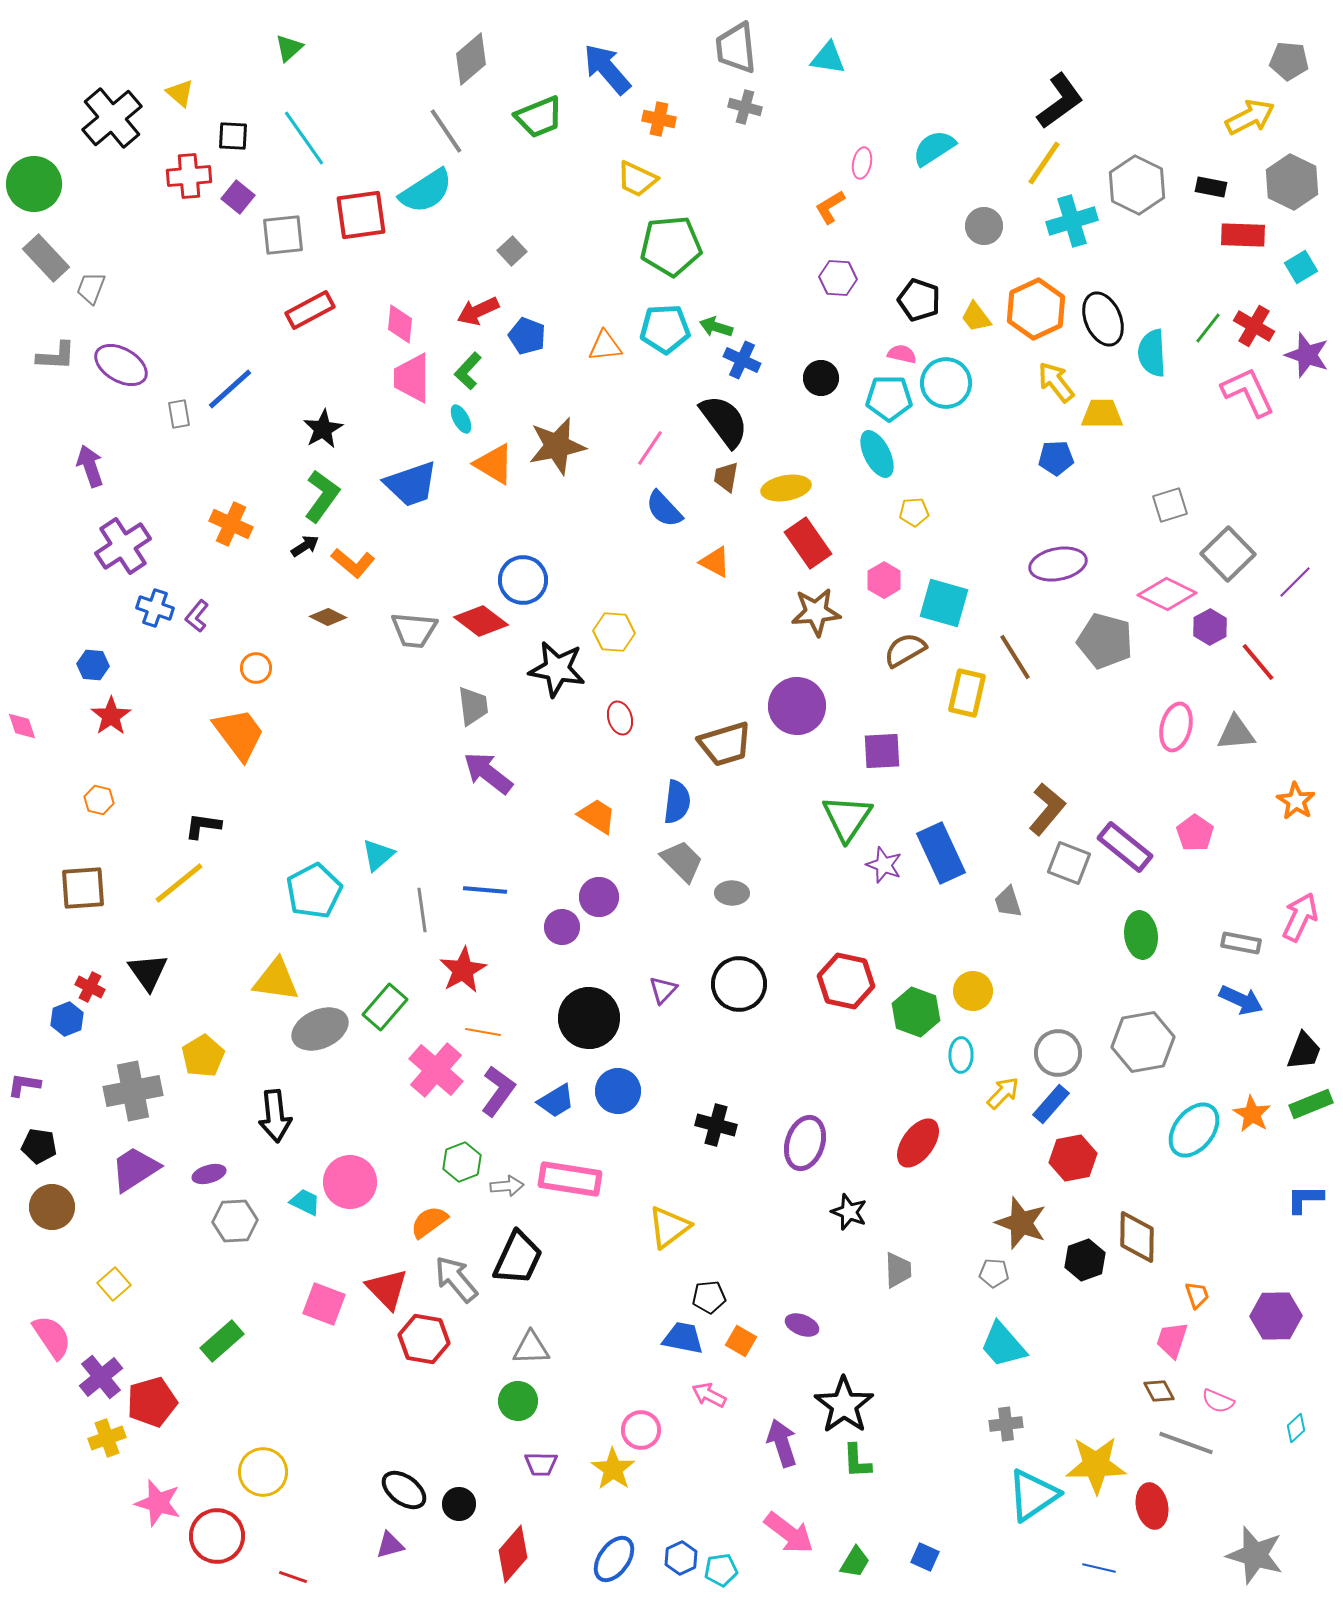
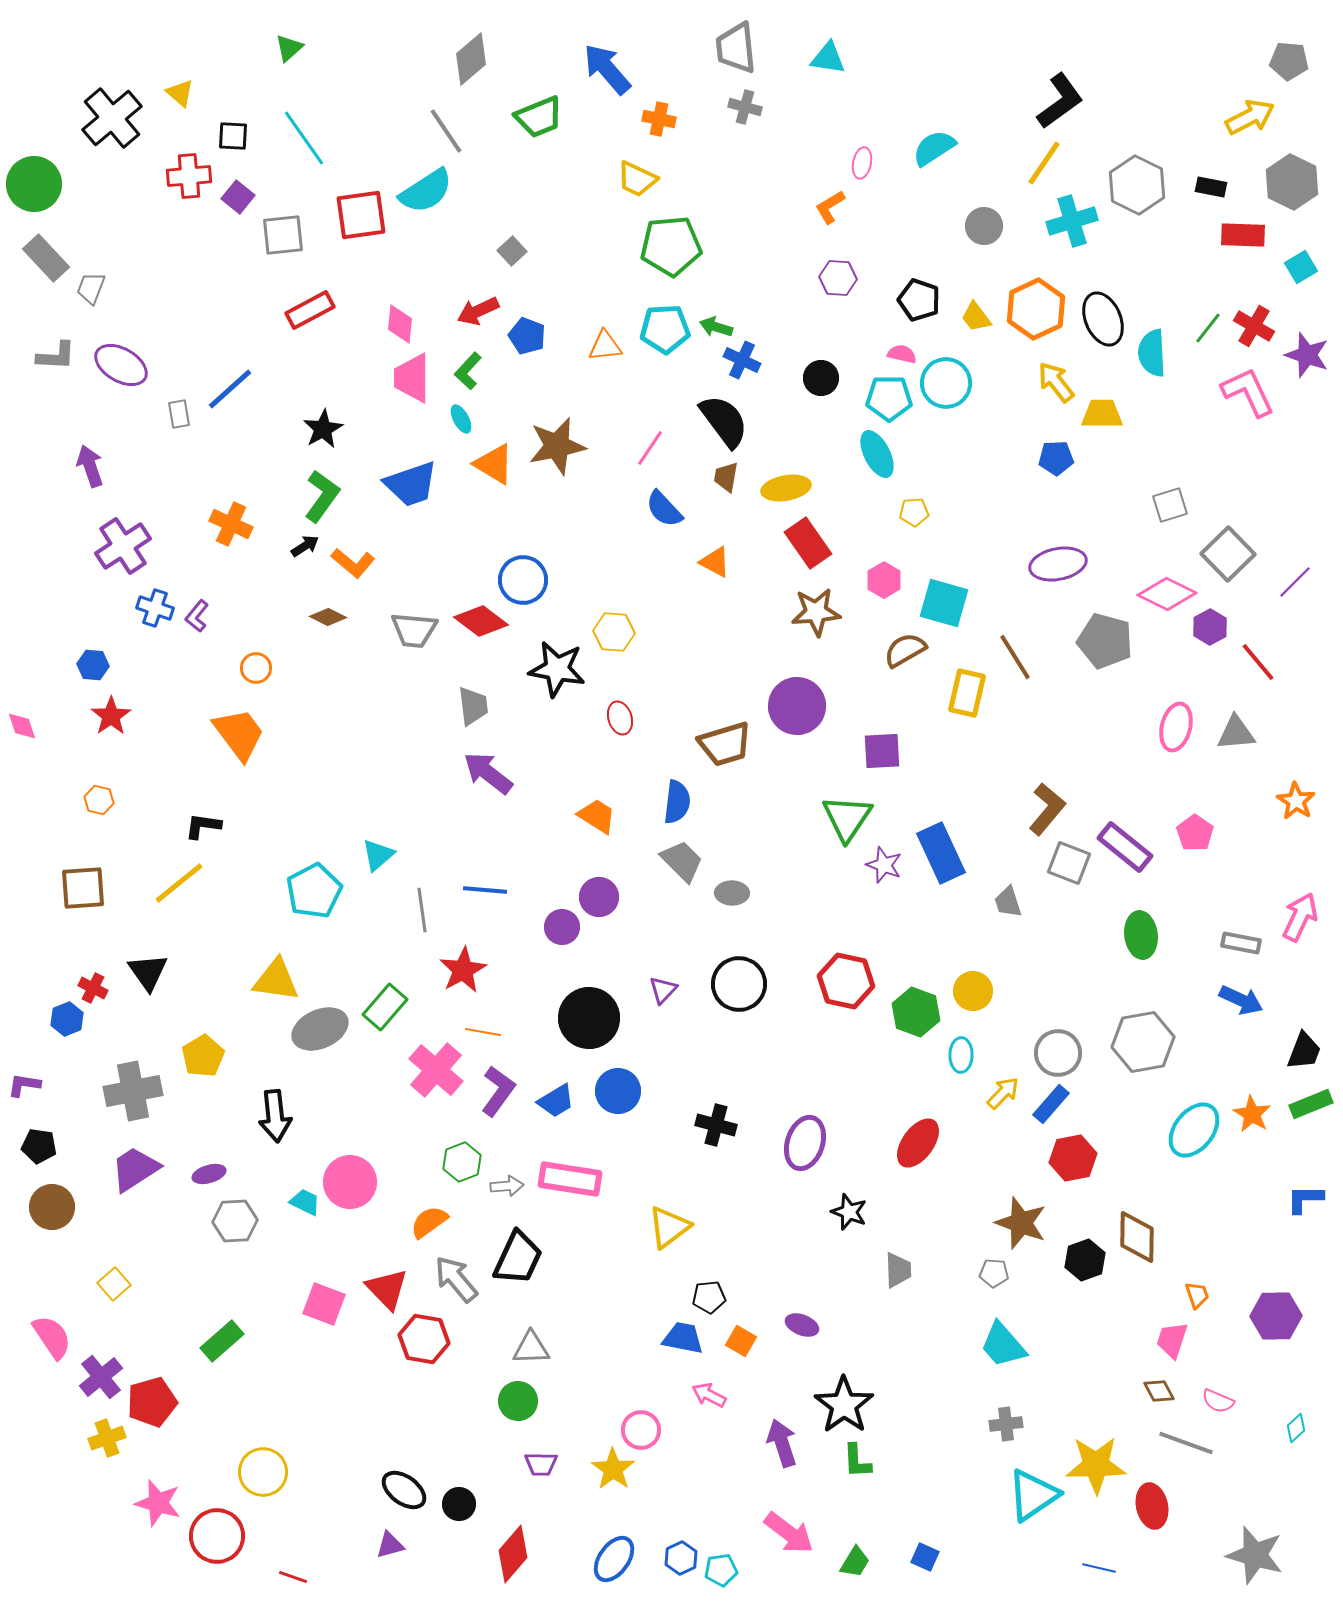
red cross at (90, 987): moved 3 px right, 1 px down
